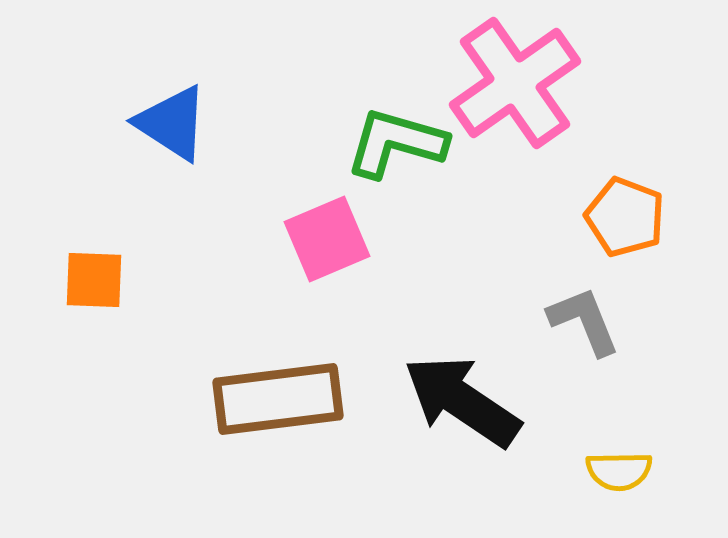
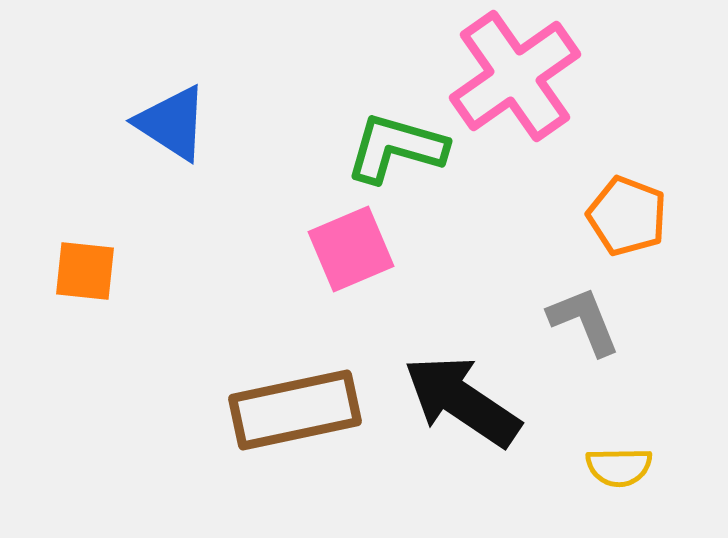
pink cross: moved 7 px up
green L-shape: moved 5 px down
orange pentagon: moved 2 px right, 1 px up
pink square: moved 24 px right, 10 px down
orange square: moved 9 px left, 9 px up; rotated 4 degrees clockwise
brown rectangle: moved 17 px right, 11 px down; rotated 5 degrees counterclockwise
yellow semicircle: moved 4 px up
